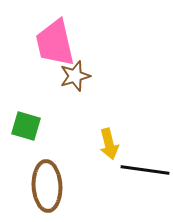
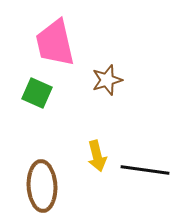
brown star: moved 32 px right, 4 px down
green square: moved 11 px right, 33 px up; rotated 8 degrees clockwise
yellow arrow: moved 12 px left, 12 px down
brown ellipse: moved 5 px left
